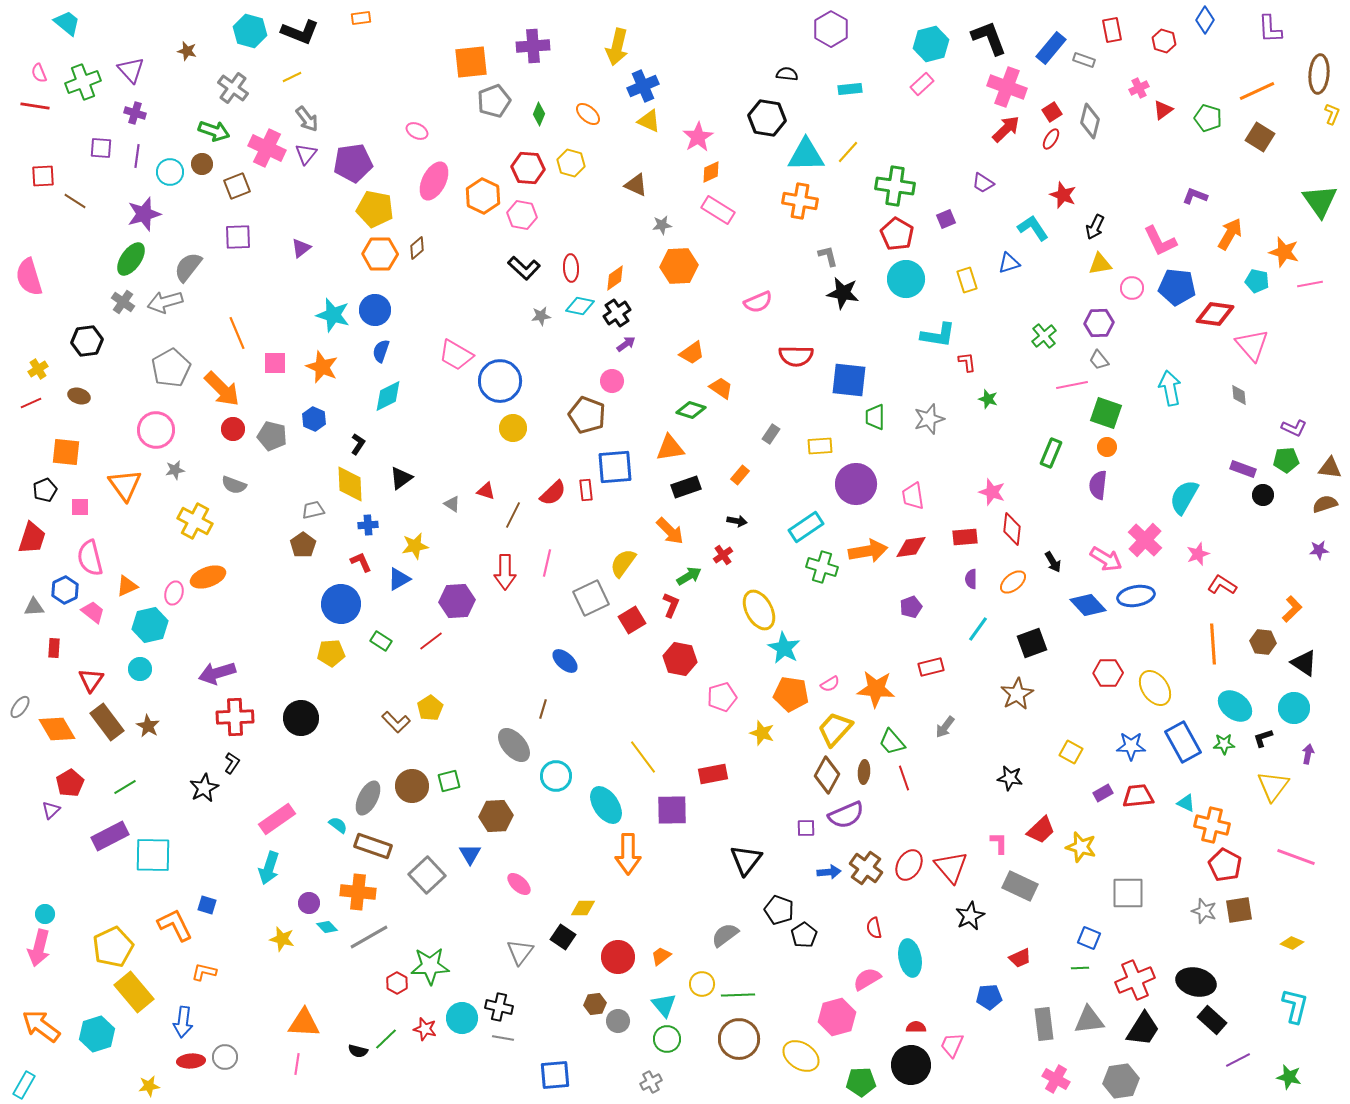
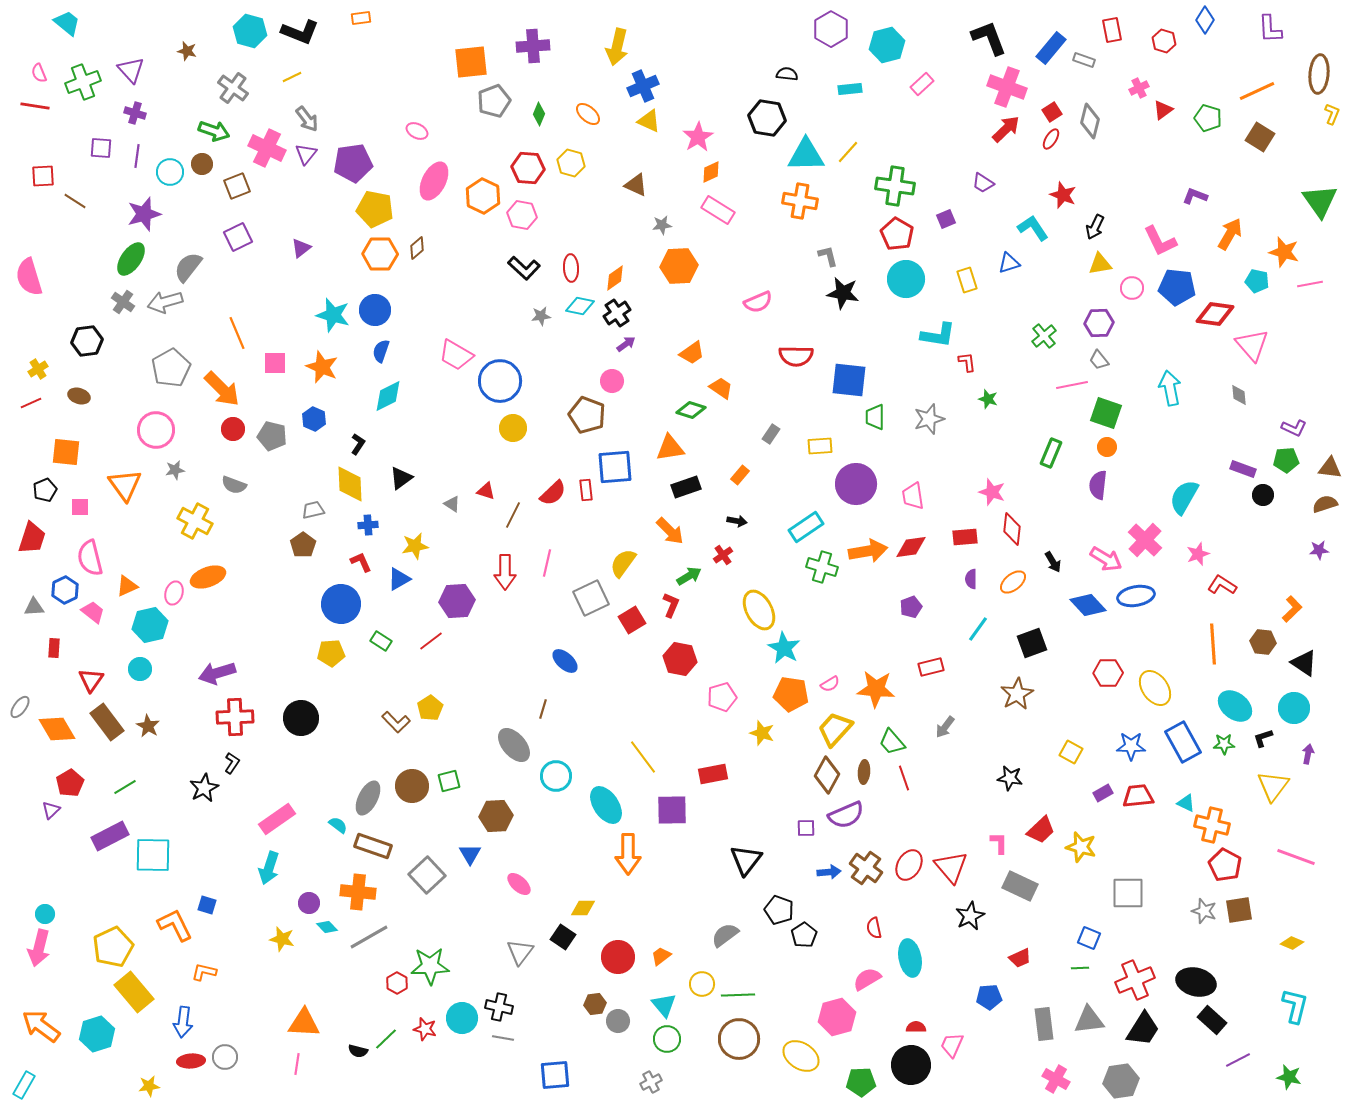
cyan hexagon at (931, 44): moved 44 px left, 1 px down
purple square at (238, 237): rotated 24 degrees counterclockwise
